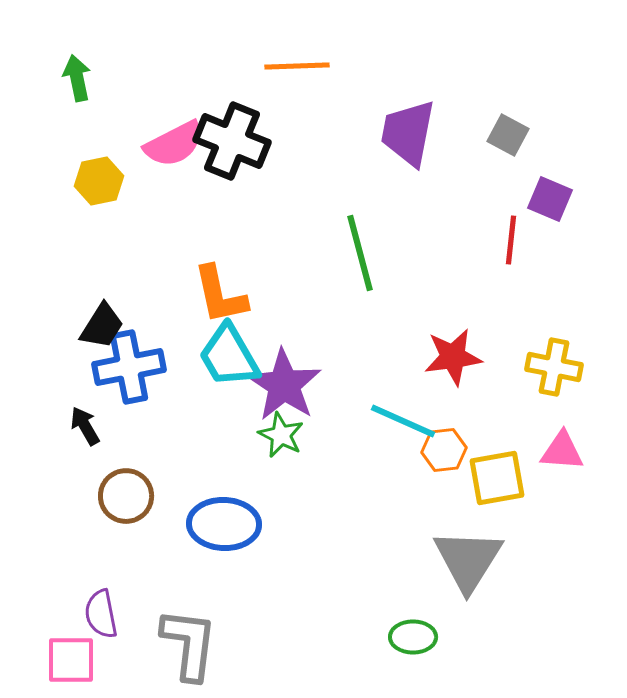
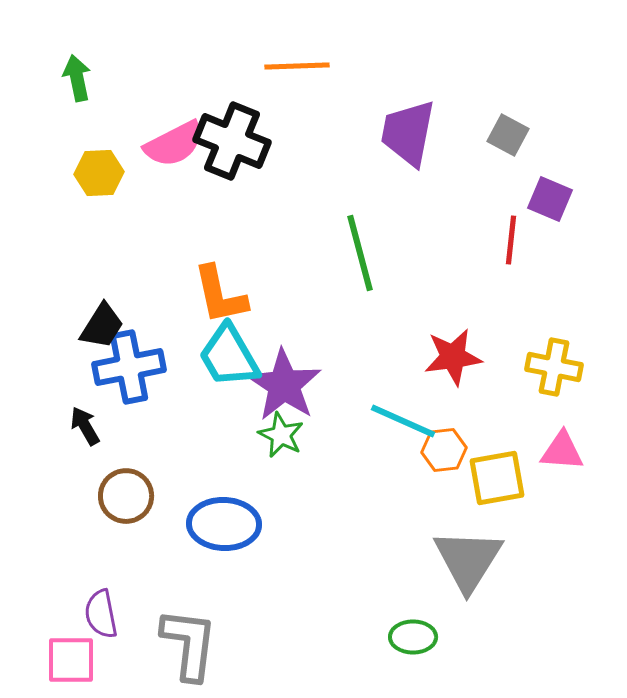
yellow hexagon: moved 8 px up; rotated 9 degrees clockwise
